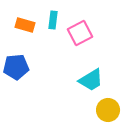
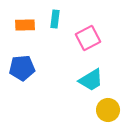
cyan rectangle: moved 2 px right, 1 px up
orange rectangle: rotated 18 degrees counterclockwise
pink square: moved 8 px right, 5 px down
blue pentagon: moved 6 px right, 1 px down
